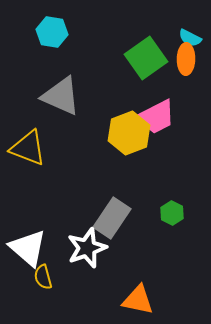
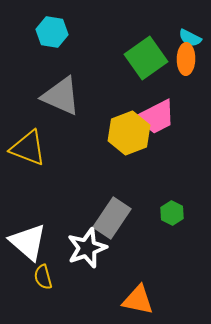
white triangle: moved 6 px up
